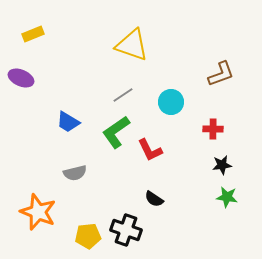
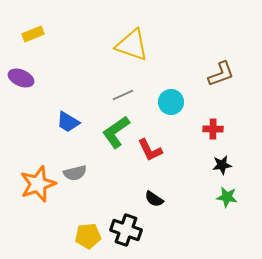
gray line: rotated 10 degrees clockwise
orange star: moved 28 px up; rotated 30 degrees clockwise
